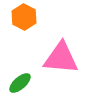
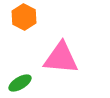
green ellipse: rotated 10 degrees clockwise
